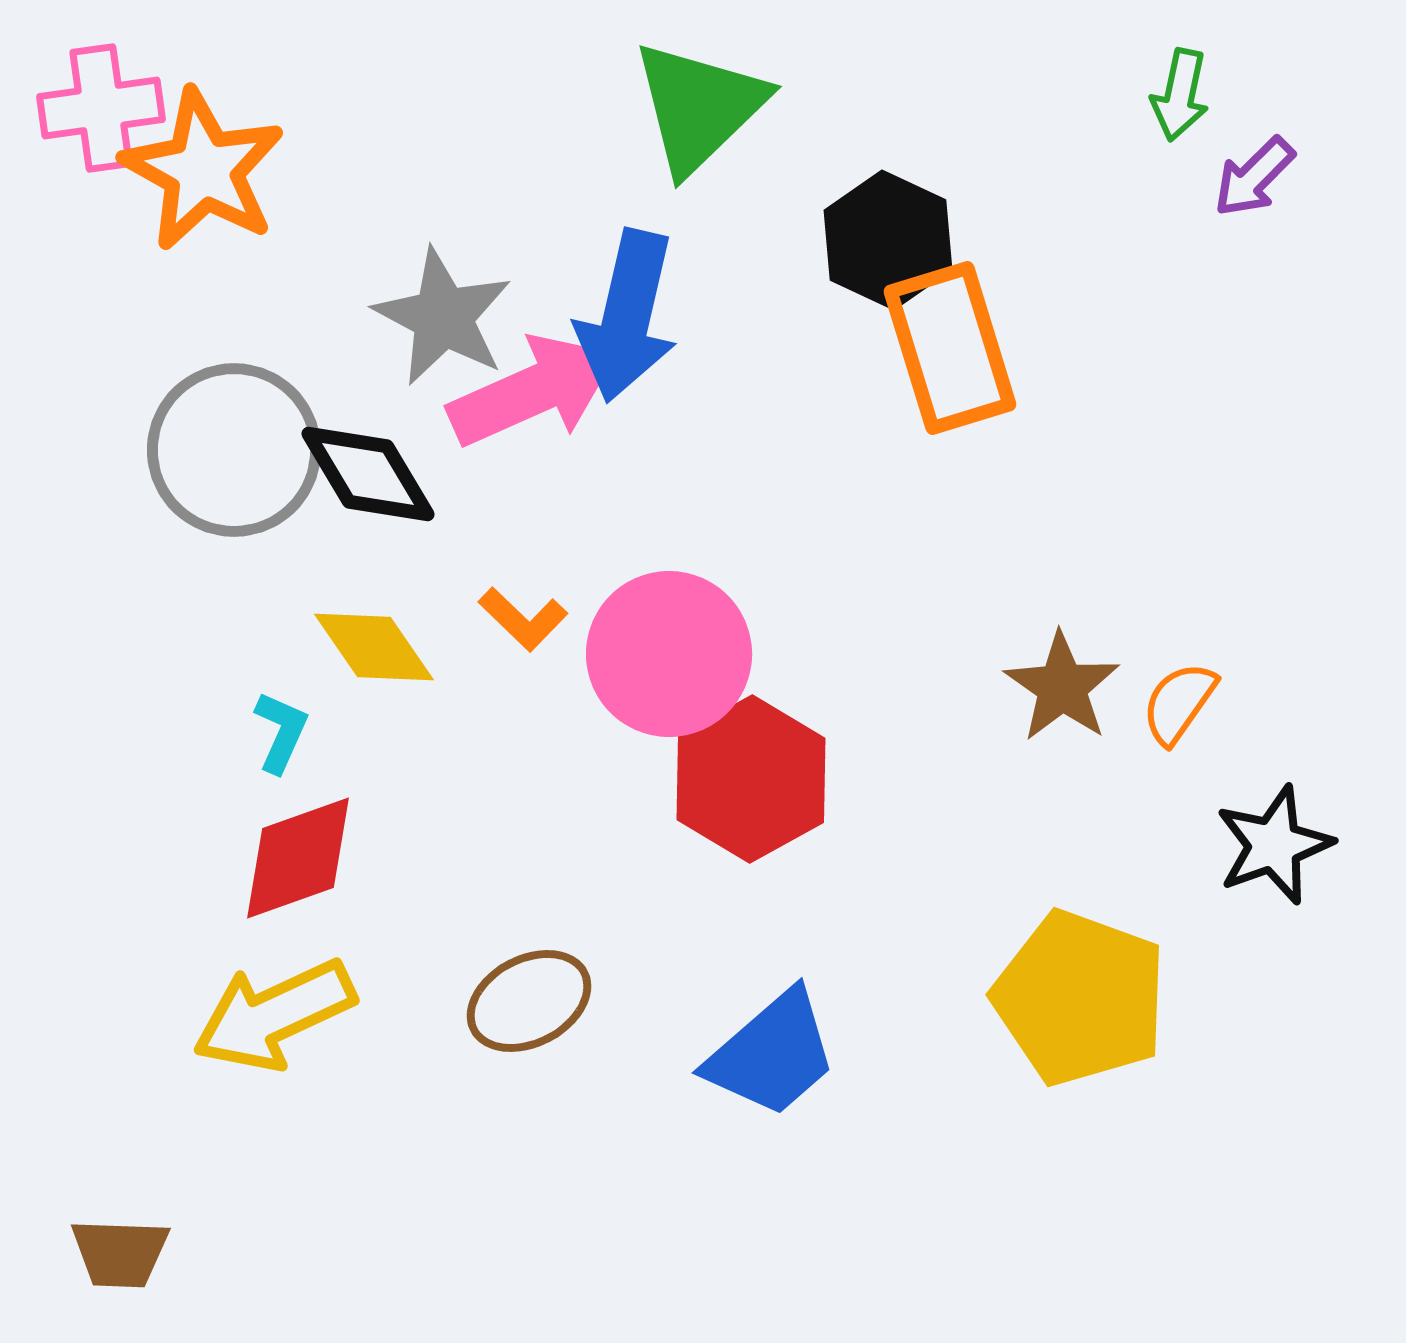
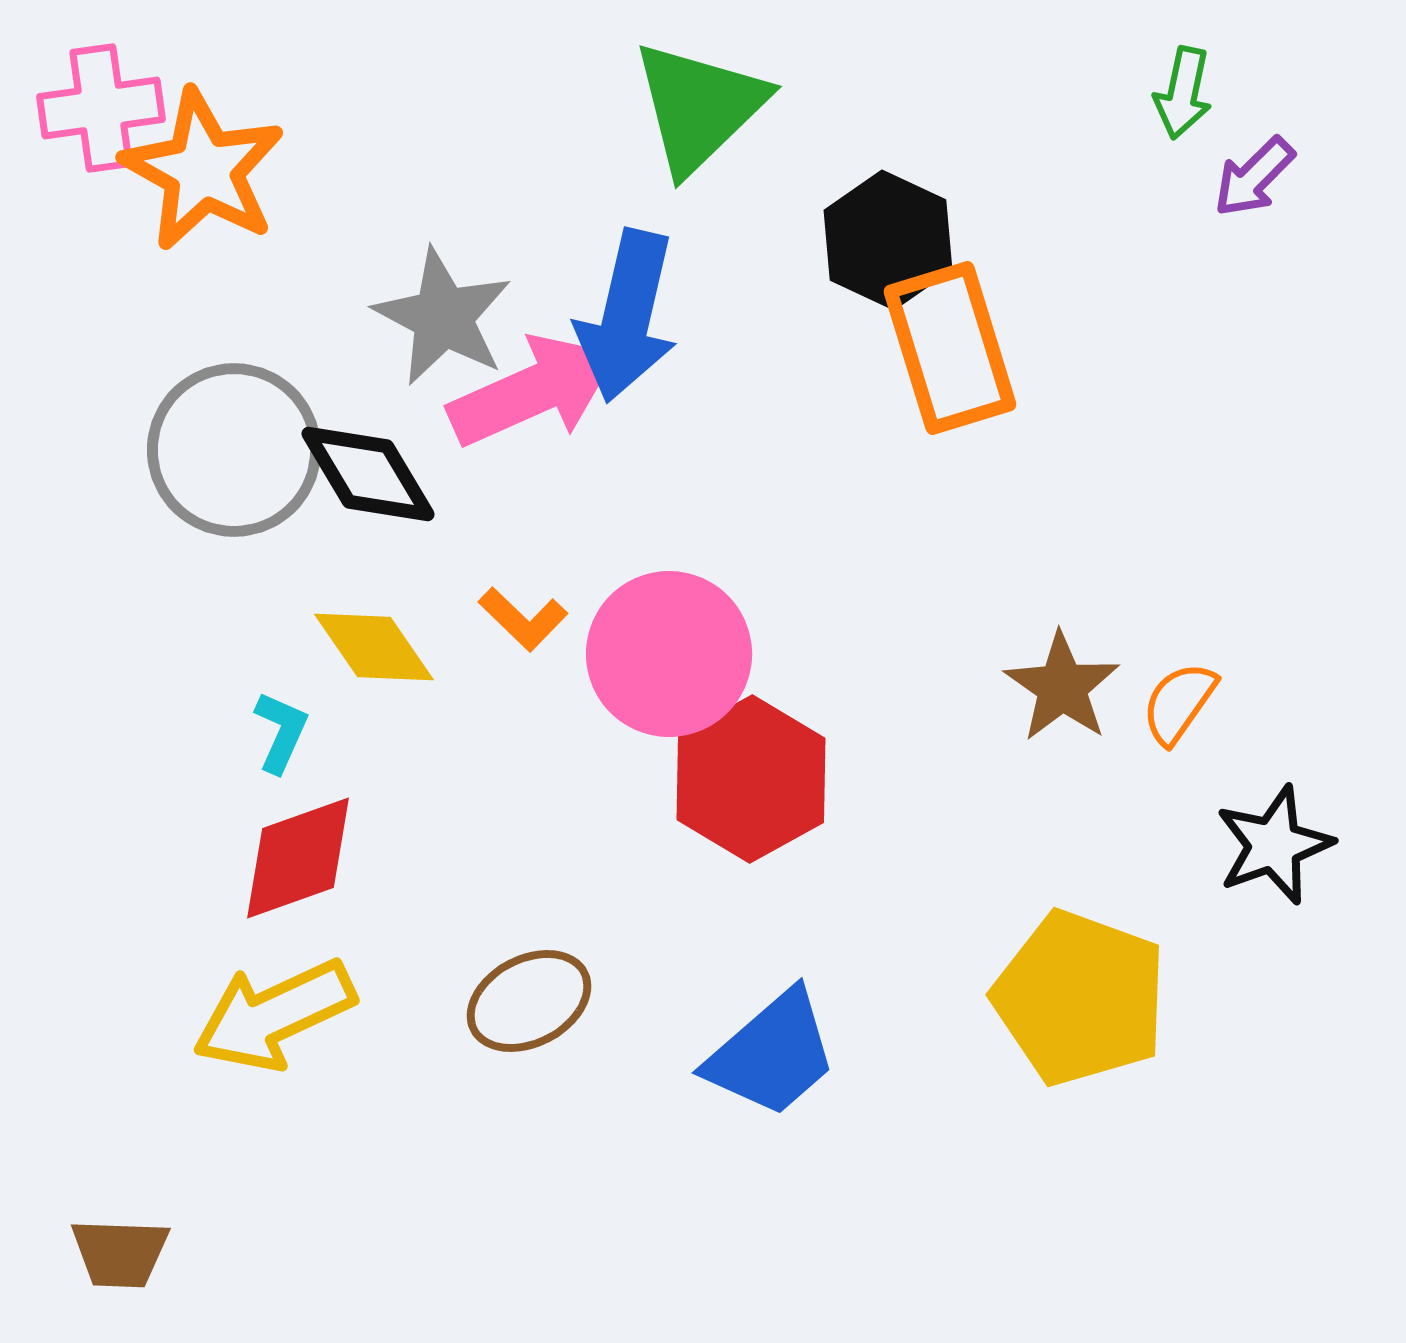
green arrow: moved 3 px right, 2 px up
